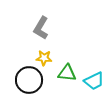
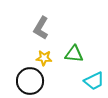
green triangle: moved 7 px right, 19 px up
black circle: moved 1 px right, 1 px down
